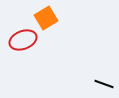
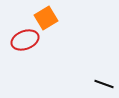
red ellipse: moved 2 px right
